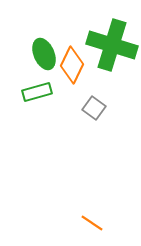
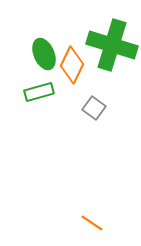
green rectangle: moved 2 px right
